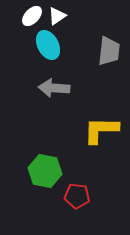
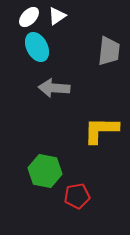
white ellipse: moved 3 px left, 1 px down
cyan ellipse: moved 11 px left, 2 px down
red pentagon: rotated 15 degrees counterclockwise
